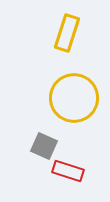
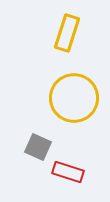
gray square: moved 6 px left, 1 px down
red rectangle: moved 1 px down
